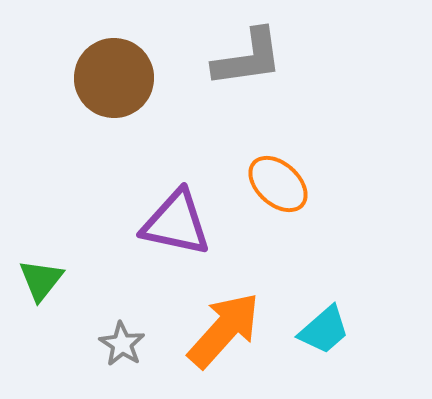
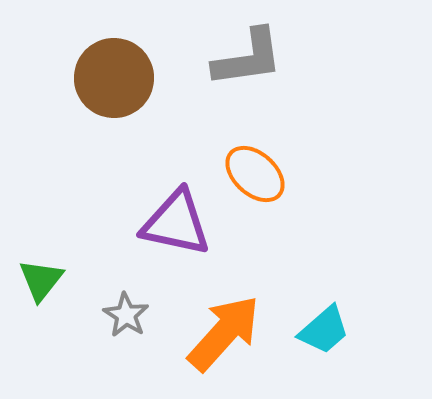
orange ellipse: moved 23 px left, 10 px up
orange arrow: moved 3 px down
gray star: moved 4 px right, 29 px up
